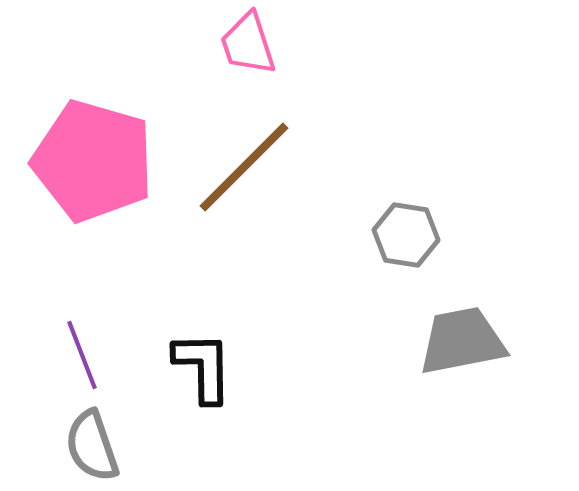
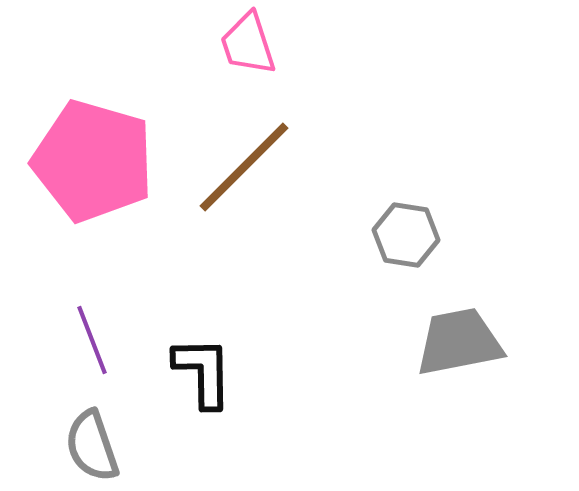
gray trapezoid: moved 3 px left, 1 px down
purple line: moved 10 px right, 15 px up
black L-shape: moved 5 px down
